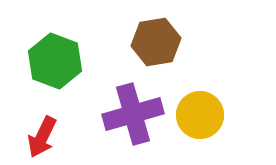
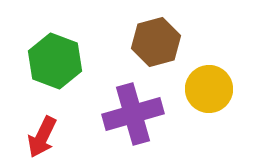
brown hexagon: rotated 6 degrees counterclockwise
yellow circle: moved 9 px right, 26 px up
